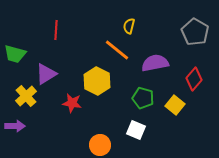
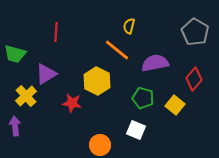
red line: moved 2 px down
purple arrow: rotated 96 degrees counterclockwise
